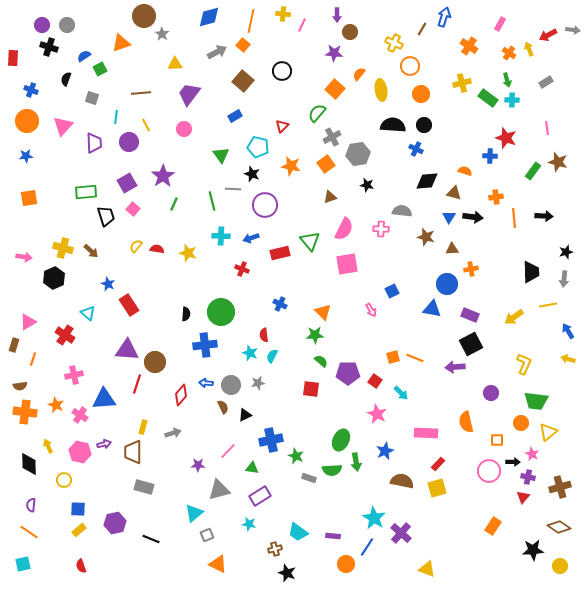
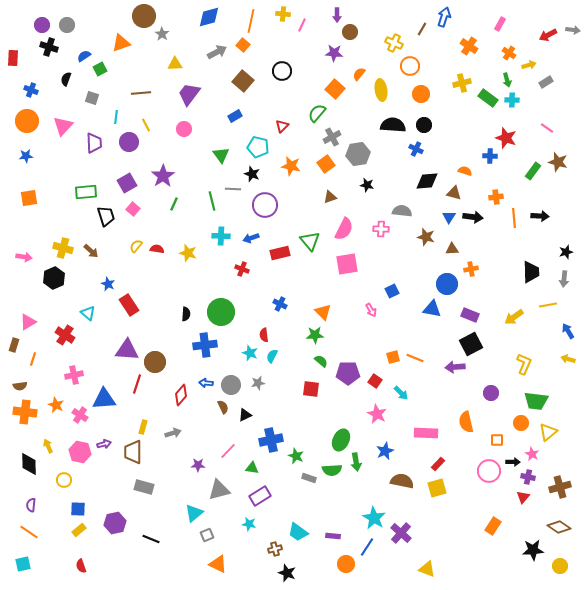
yellow arrow at (529, 49): moved 16 px down; rotated 96 degrees clockwise
pink line at (547, 128): rotated 48 degrees counterclockwise
black arrow at (544, 216): moved 4 px left
